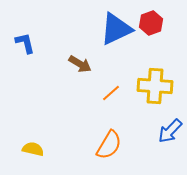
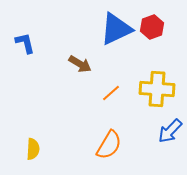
red hexagon: moved 1 px right, 4 px down
yellow cross: moved 2 px right, 3 px down
yellow semicircle: rotated 80 degrees clockwise
